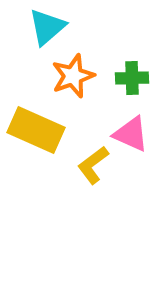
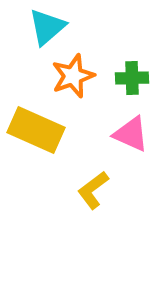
yellow L-shape: moved 25 px down
